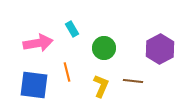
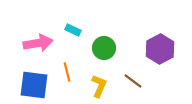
cyan rectangle: moved 1 px right, 1 px down; rotated 35 degrees counterclockwise
brown line: rotated 30 degrees clockwise
yellow L-shape: moved 2 px left
